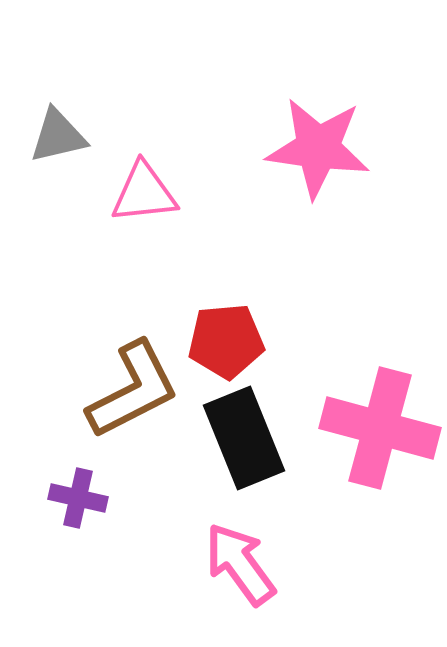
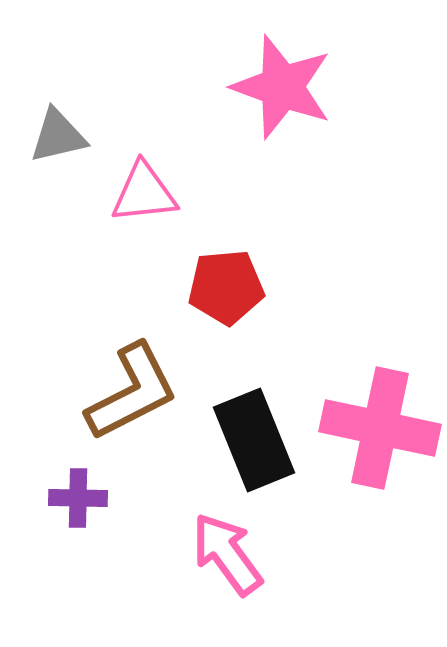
pink star: moved 36 px left, 61 px up; rotated 12 degrees clockwise
red pentagon: moved 54 px up
brown L-shape: moved 1 px left, 2 px down
pink cross: rotated 3 degrees counterclockwise
black rectangle: moved 10 px right, 2 px down
purple cross: rotated 12 degrees counterclockwise
pink arrow: moved 13 px left, 10 px up
